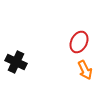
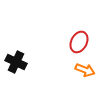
orange arrow: rotated 42 degrees counterclockwise
